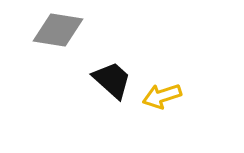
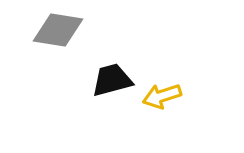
black trapezoid: rotated 57 degrees counterclockwise
